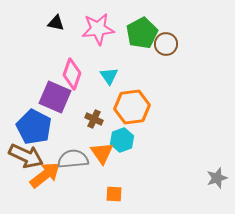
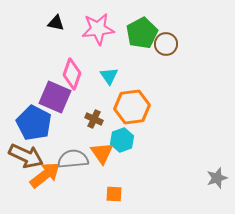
blue pentagon: moved 4 px up
